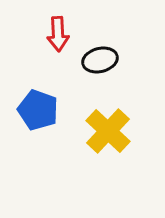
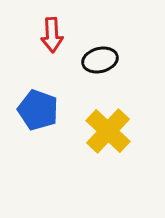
red arrow: moved 6 px left, 1 px down
